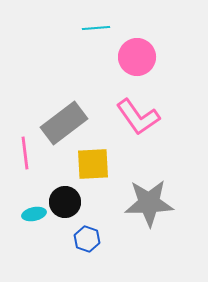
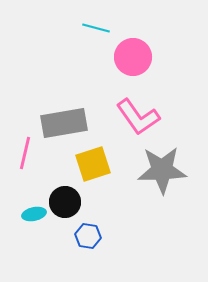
cyan line: rotated 20 degrees clockwise
pink circle: moved 4 px left
gray rectangle: rotated 27 degrees clockwise
pink line: rotated 20 degrees clockwise
yellow square: rotated 15 degrees counterclockwise
gray star: moved 13 px right, 33 px up
blue hexagon: moved 1 px right, 3 px up; rotated 10 degrees counterclockwise
